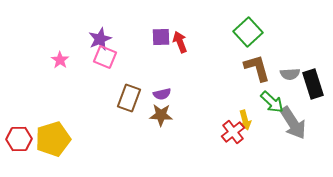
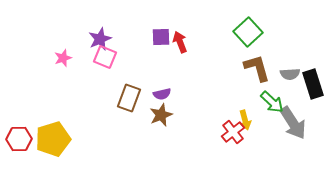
pink star: moved 3 px right, 2 px up; rotated 18 degrees clockwise
brown star: rotated 25 degrees counterclockwise
